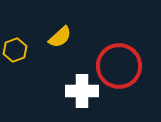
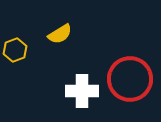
yellow semicircle: moved 3 px up; rotated 10 degrees clockwise
red circle: moved 11 px right, 13 px down
